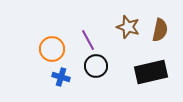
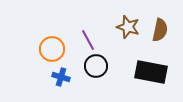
black rectangle: rotated 24 degrees clockwise
